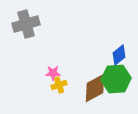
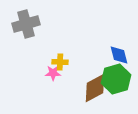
blue diamond: rotated 65 degrees counterclockwise
green hexagon: rotated 12 degrees counterclockwise
yellow cross: moved 1 px right, 23 px up; rotated 21 degrees clockwise
